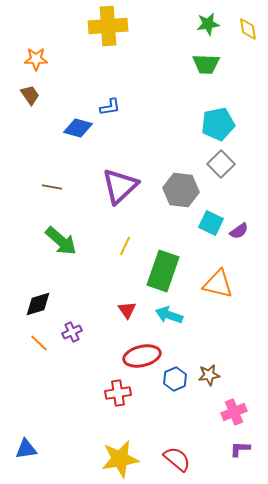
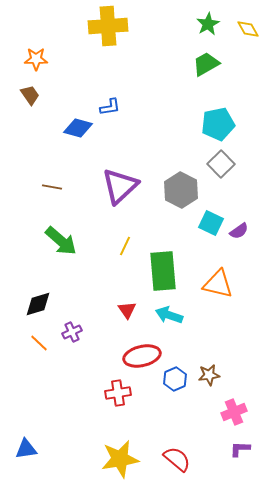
green star: rotated 20 degrees counterclockwise
yellow diamond: rotated 20 degrees counterclockwise
green trapezoid: rotated 148 degrees clockwise
gray hexagon: rotated 20 degrees clockwise
green rectangle: rotated 24 degrees counterclockwise
